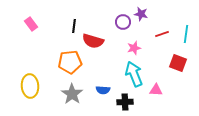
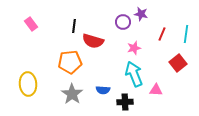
red line: rotated 48 degrees counterclockwise
red square: rotated 30 degrees clockwise
yellow ellipse: moved 2 px left, 2 px up
